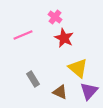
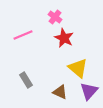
gray rectangle: moved 7 px left, 1 px down
